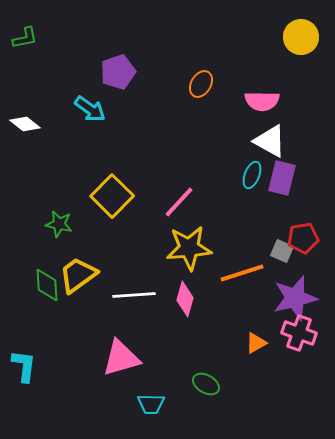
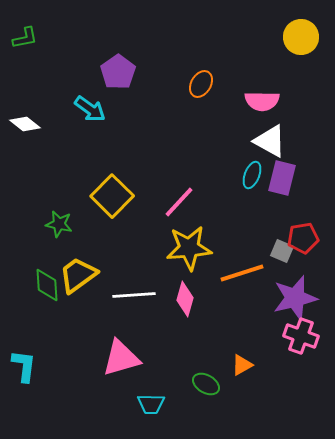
purple pentagon: rotated 16 degrees counterclockwise
pink cross: moved 2 px right, 3 px down
orange triangle: moved 14 px left, 22 px down
